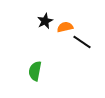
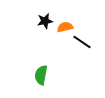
black star: rotated 14 degrees clockwise
green semicircle: moved 6 px right, 4 px down
